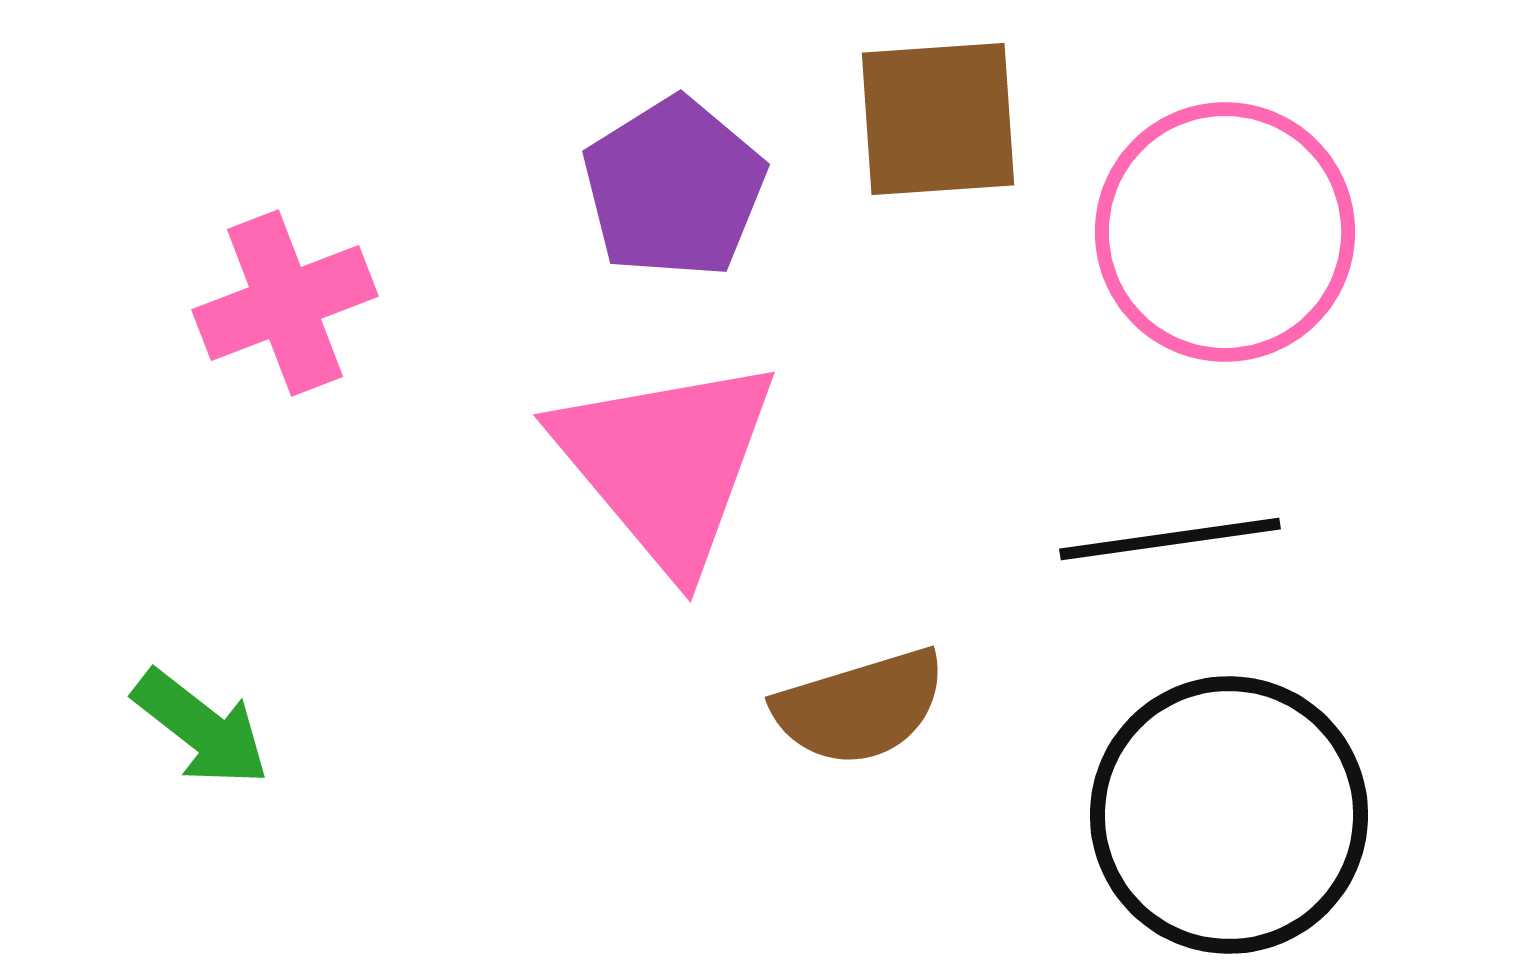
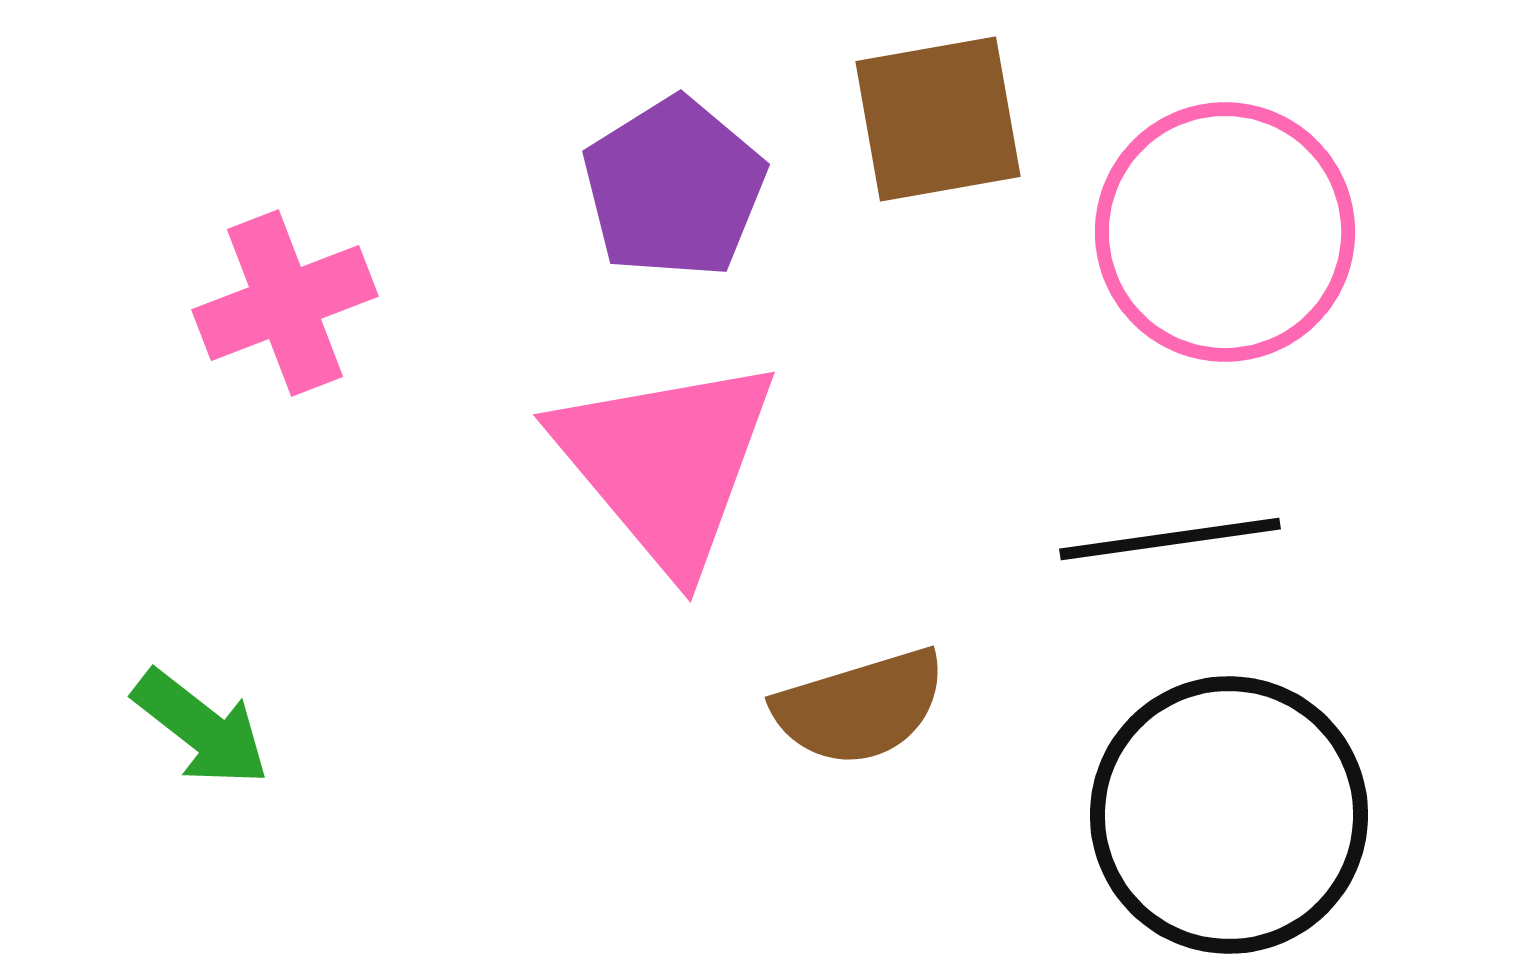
brown square: rotated 6 degrees counterclockwise
